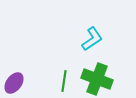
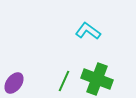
cyan L-shape: moved 4 px left, 8 px up; rotated 110 degrees counterclockwise
green line: rotated 15 degrees clockwise
